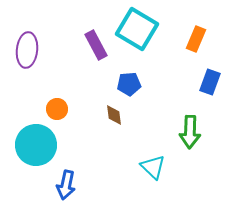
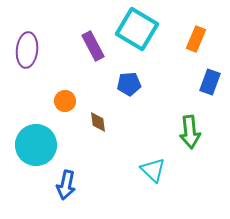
purple rectangle: moved 3 px left, 1 px down
orange circle: moved 8 px right, 8 px up
brown diamond: moved 16 px left, 7 px down
green arrow: rotated 8 degrees counterclockwise
cyan triangle: moved 3 px down
